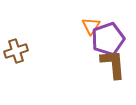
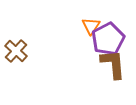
purple pentagon: rotated 8 degrees counterclockwise
brown cross: rotated 30 degrees counterclockwise
